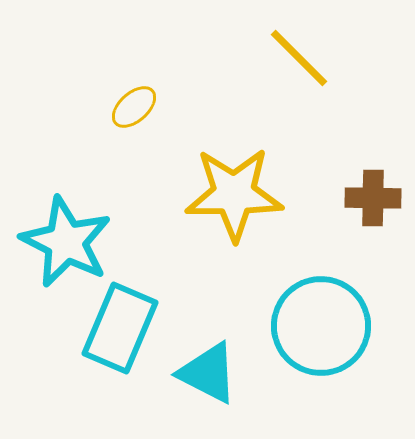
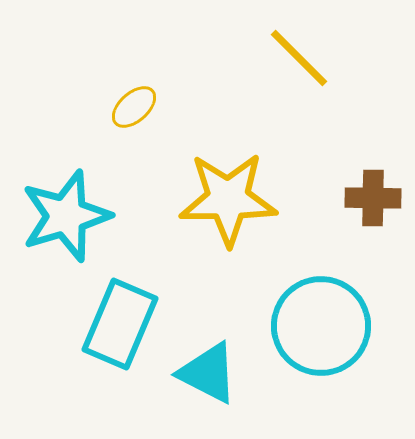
yellow star: moved 6 px left, 5 px down
cyan star: moved 26 px up; rotated 28 degrees clockwise
cyan rectangle: moved 4 px up
